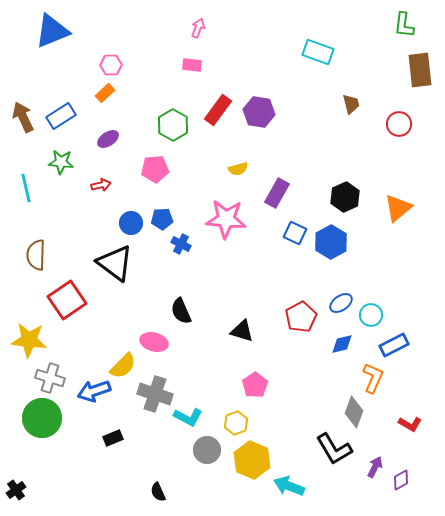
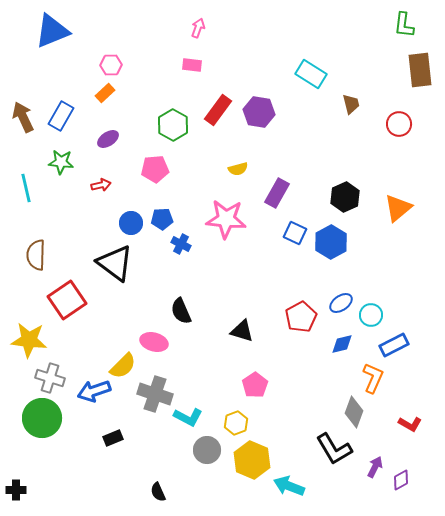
cyan rectangle at (318, 52): moved 7 px left, 22 px down; rotated 12 degrees clockwise
blue rectangle at (61, 116): rotated 28 degrees counterclockwise
black cross at (16, 490): rotated 36 degrees clockwise
